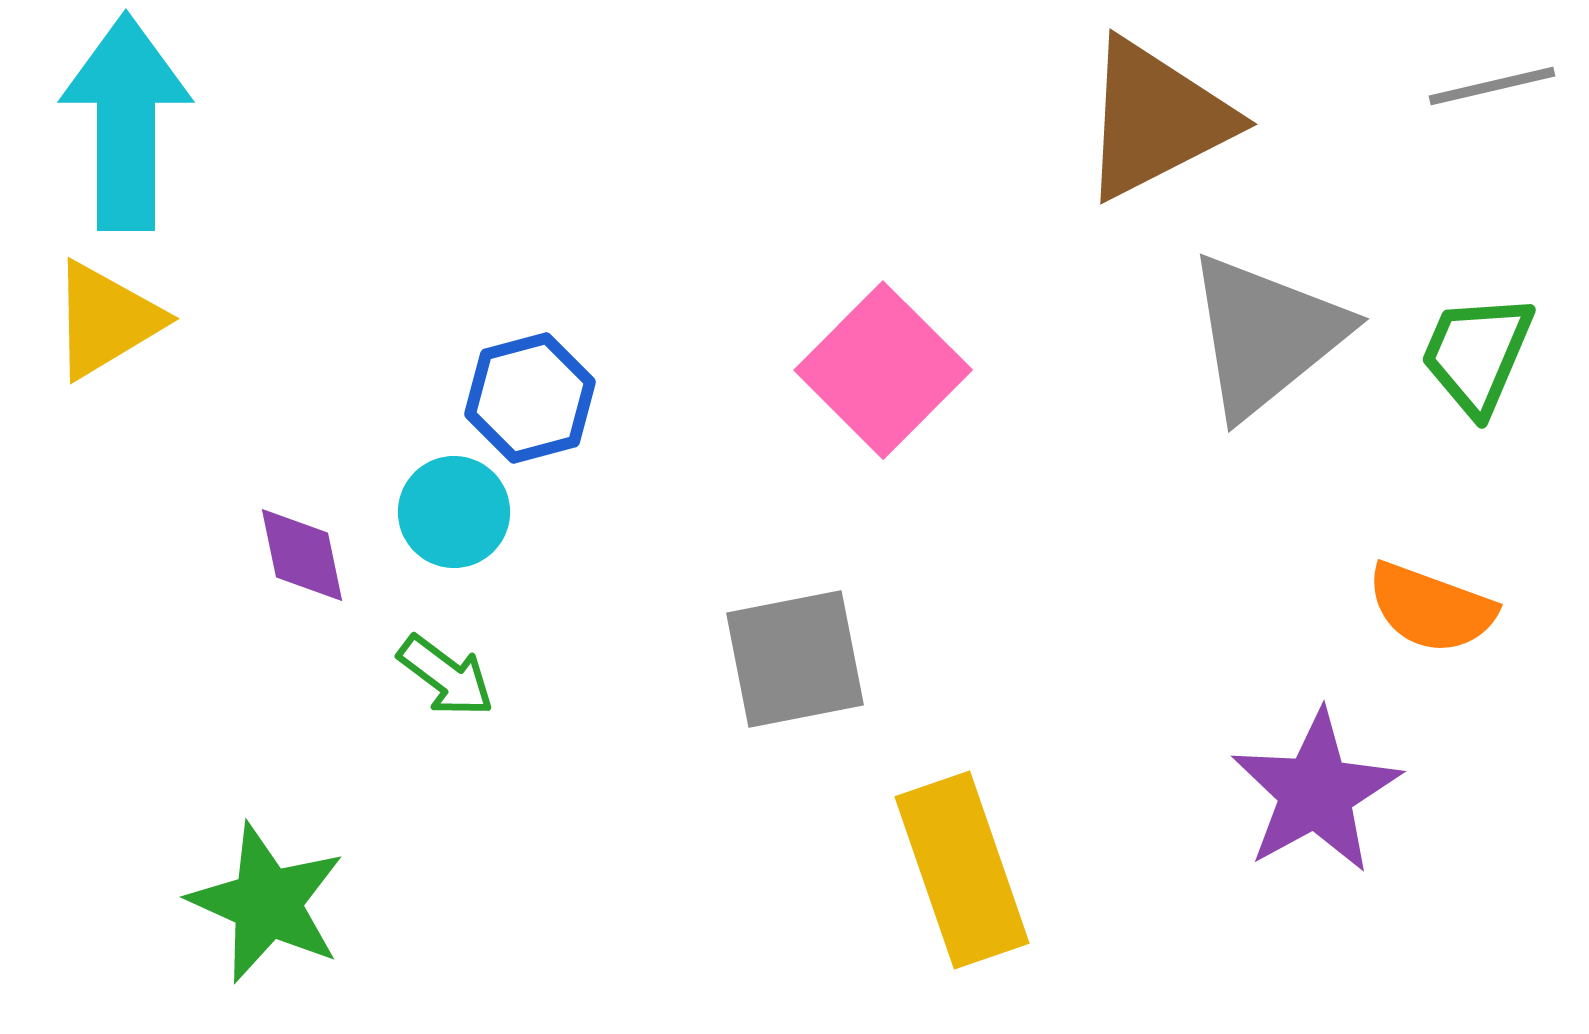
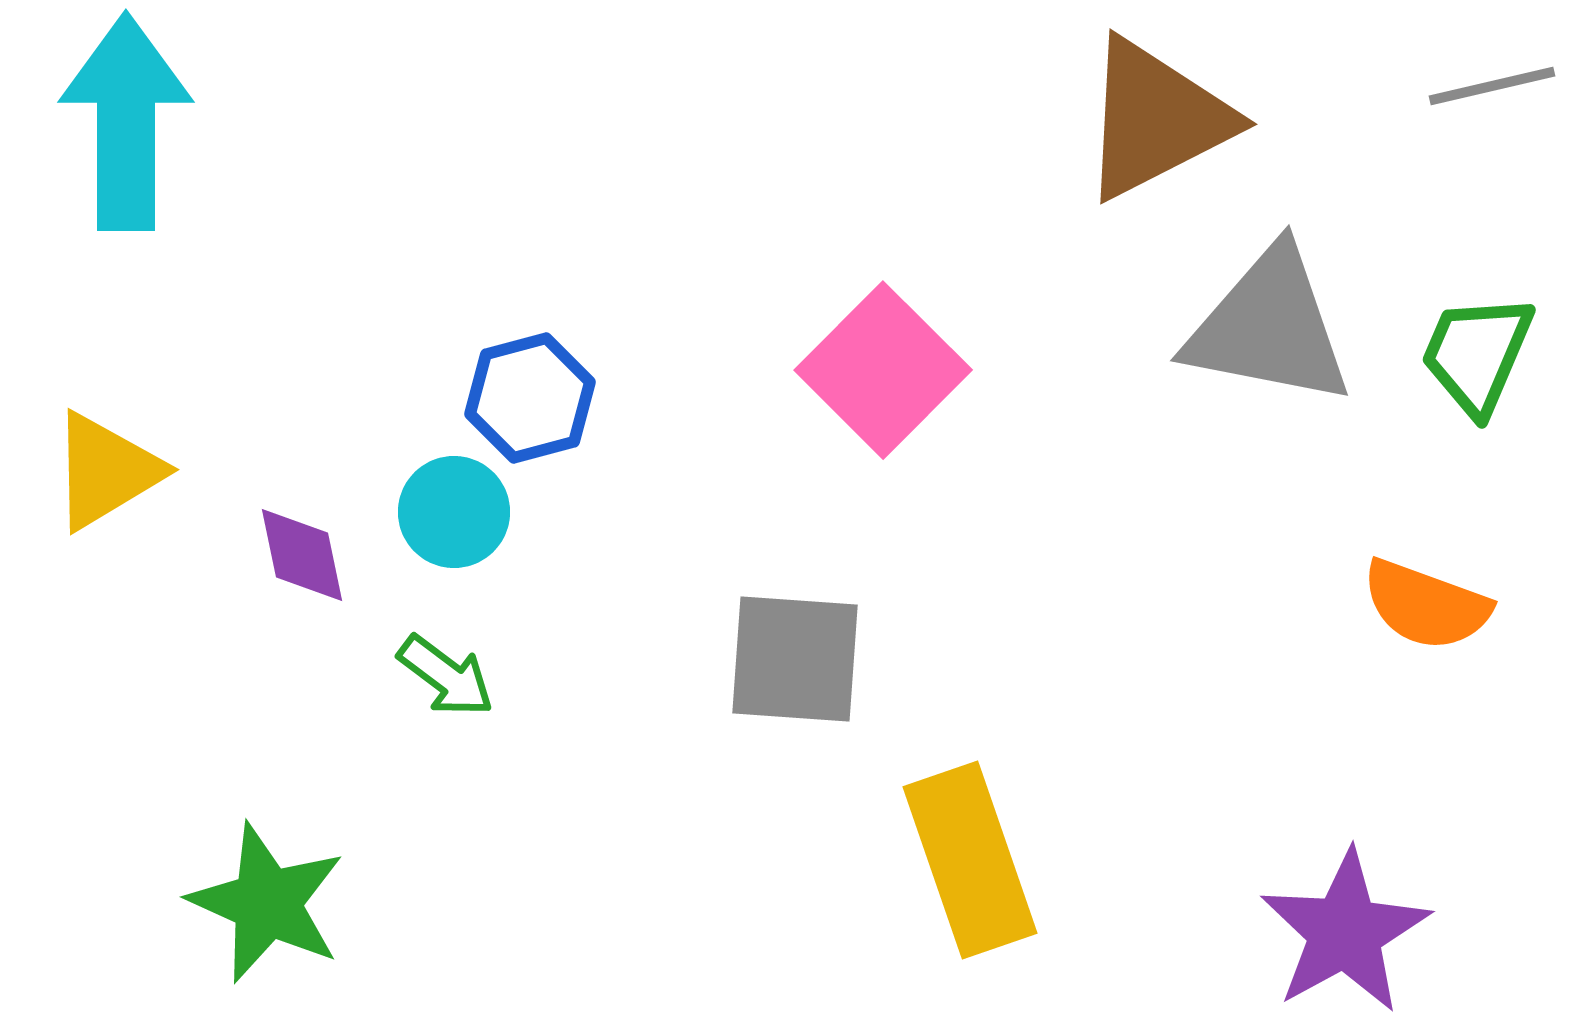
yellow triangle: moved 151 px down
gray triangle: moved 3 px right, 8 px up; rotated 50 degrees clockwise
orange semicircle: moved 5 px left, 3 px up
gray square: rotated 15 degrees clockwise
purple star: moved 29 px right, 140 px down
yellow rectangle: moved 8 px right, 10 px up
